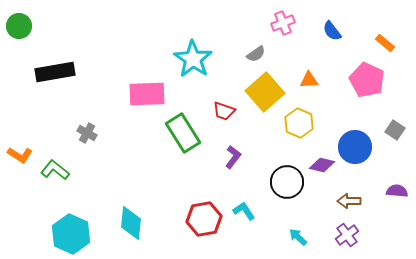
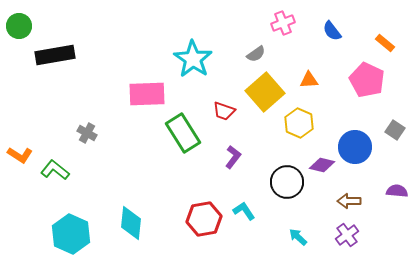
black rectangle: moved 17 px up
